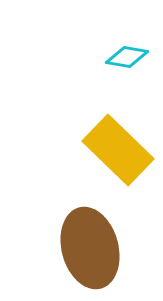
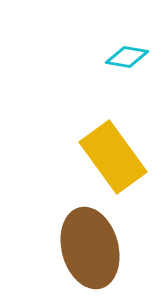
yellow rectangle: moved 5 px left, 7 px down; rotated 10 degrees clockwise
